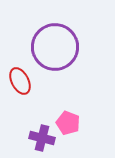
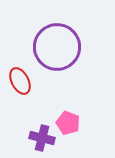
purple circle: moved 2 px right
